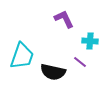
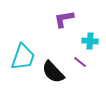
purple L-shape: rotated 75 degrees counterclockwise
cyan trapezoid: moved 1 px right, 1 px down
black semicircle: rotated 35 degrees clockwise
